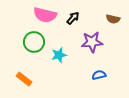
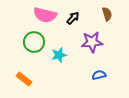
brown semicircle: moved 6 px left, 5 px up; rotated 120 degrees counterclockwise
